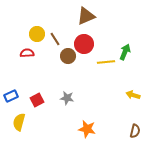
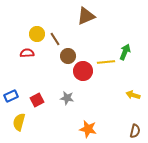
red circle: moved 1 px left, 27 px down
orange star: moved 1 px right
